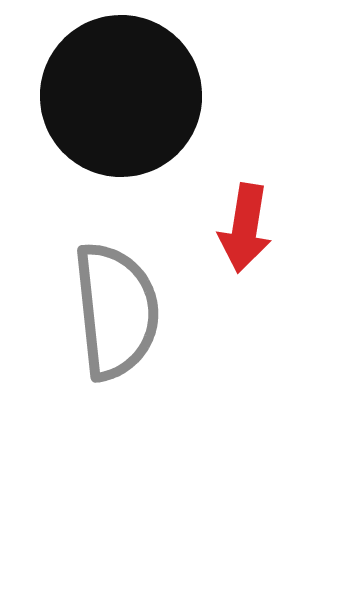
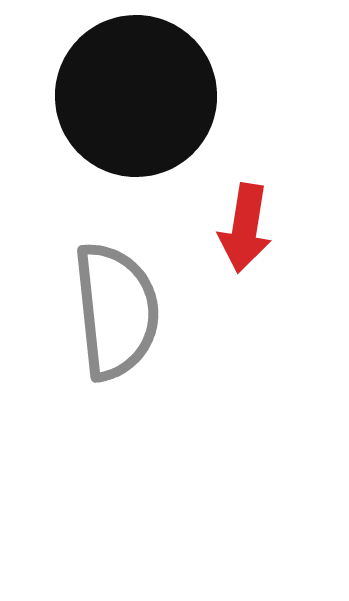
black circle: moved 15 px right
